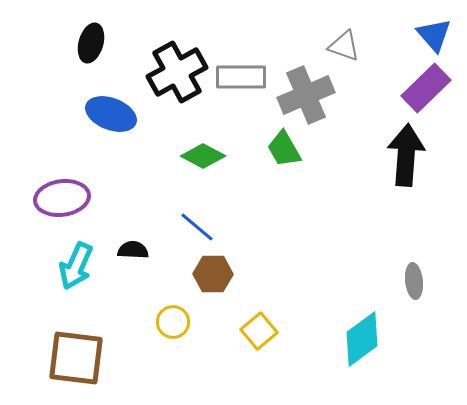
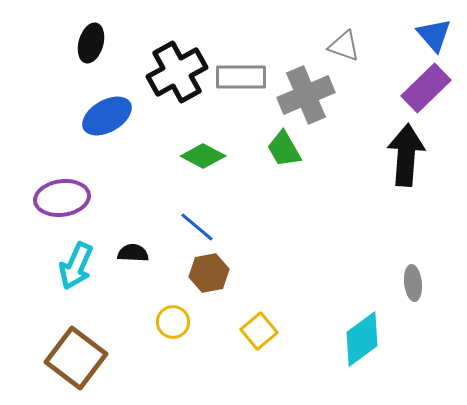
blue ellipse: moved 4 px left, 2 px down; rotated 51 degrees counterclockwise
black semicircle: moved 3 px down
brown hexagon: moved 4 px left, 1 px up; rotated 12 degrees counterclockwise
gray ellipse: moved 1 px left, 2 px down
brown square: rotated 30 degrees clockwise
